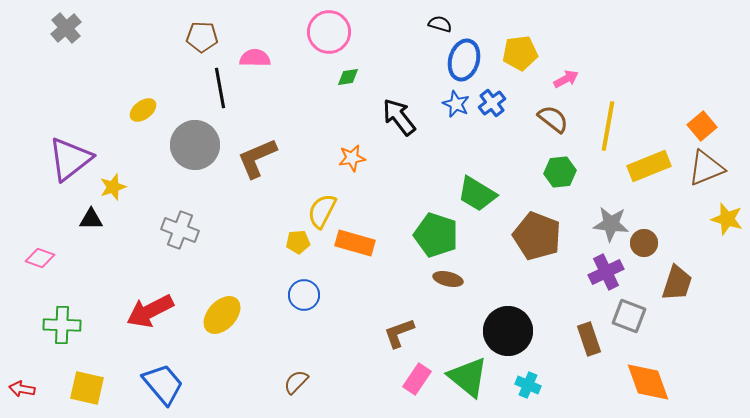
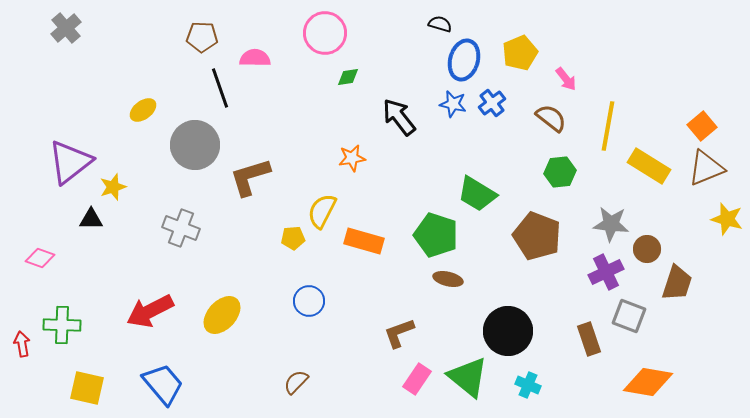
pink circle at (329, 32): moved 4 px left, 1 px down
yellow pentagon at (520, 53): rotated 16 degrees counterclockwise
pink arrow at (566, 79): rotated 80 degrees clockwise
black line at (220, 88): rotated 9 degrees counterclockwise
blue star at (456, 104): moved 3 px left; rotated 12 degrees counterclockwise
brown semicircle at (553, 119): moved 2 px left, 1 px up
brown L-shape at (257, 158): moved 7 px left, 19 px down; rotated 6 degrees clockwise
purple triangle at (70, 159): moved 3 px down
yellow rectangle at (649, 166): rotated 54 degrees clockwise
gray cross at (180, 230): moved 1 px right, 2 px up
yellow pentagon at (298, 242): moved 5 px left, 4 px up
orange rectangle at (355, 243): moved 9 px right, 2 px up
brown circle at (644, 243): moved 3 px right, 6 px down
blue circle at (304, 295): moved 5 px right, 6 px down
orange diamond at (648, 382): rotated 60 degrees counterclockwise
red arrow at (22, 389): moved 45 px up; rotated 70 degrees clockwise
